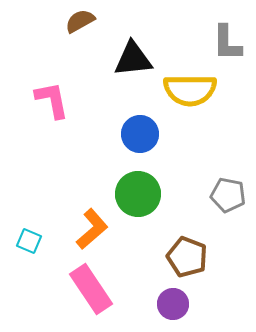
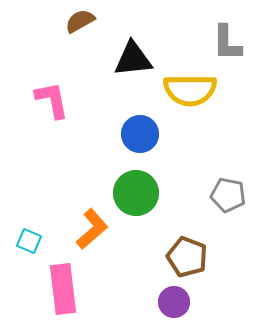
green circle: moved 2 px left, 1 px up
pink rectangle: moved 28 px left; rotated 27 degrees clockwise
purple circle: moved 1 px right, 2 px up
